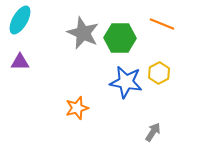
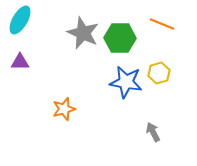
yellow hexagon: rotated 10 degrees clockwise
orange star: moved 13 px left, 1 px down
gray arrow: rotated 60 degrees counterclockwise
